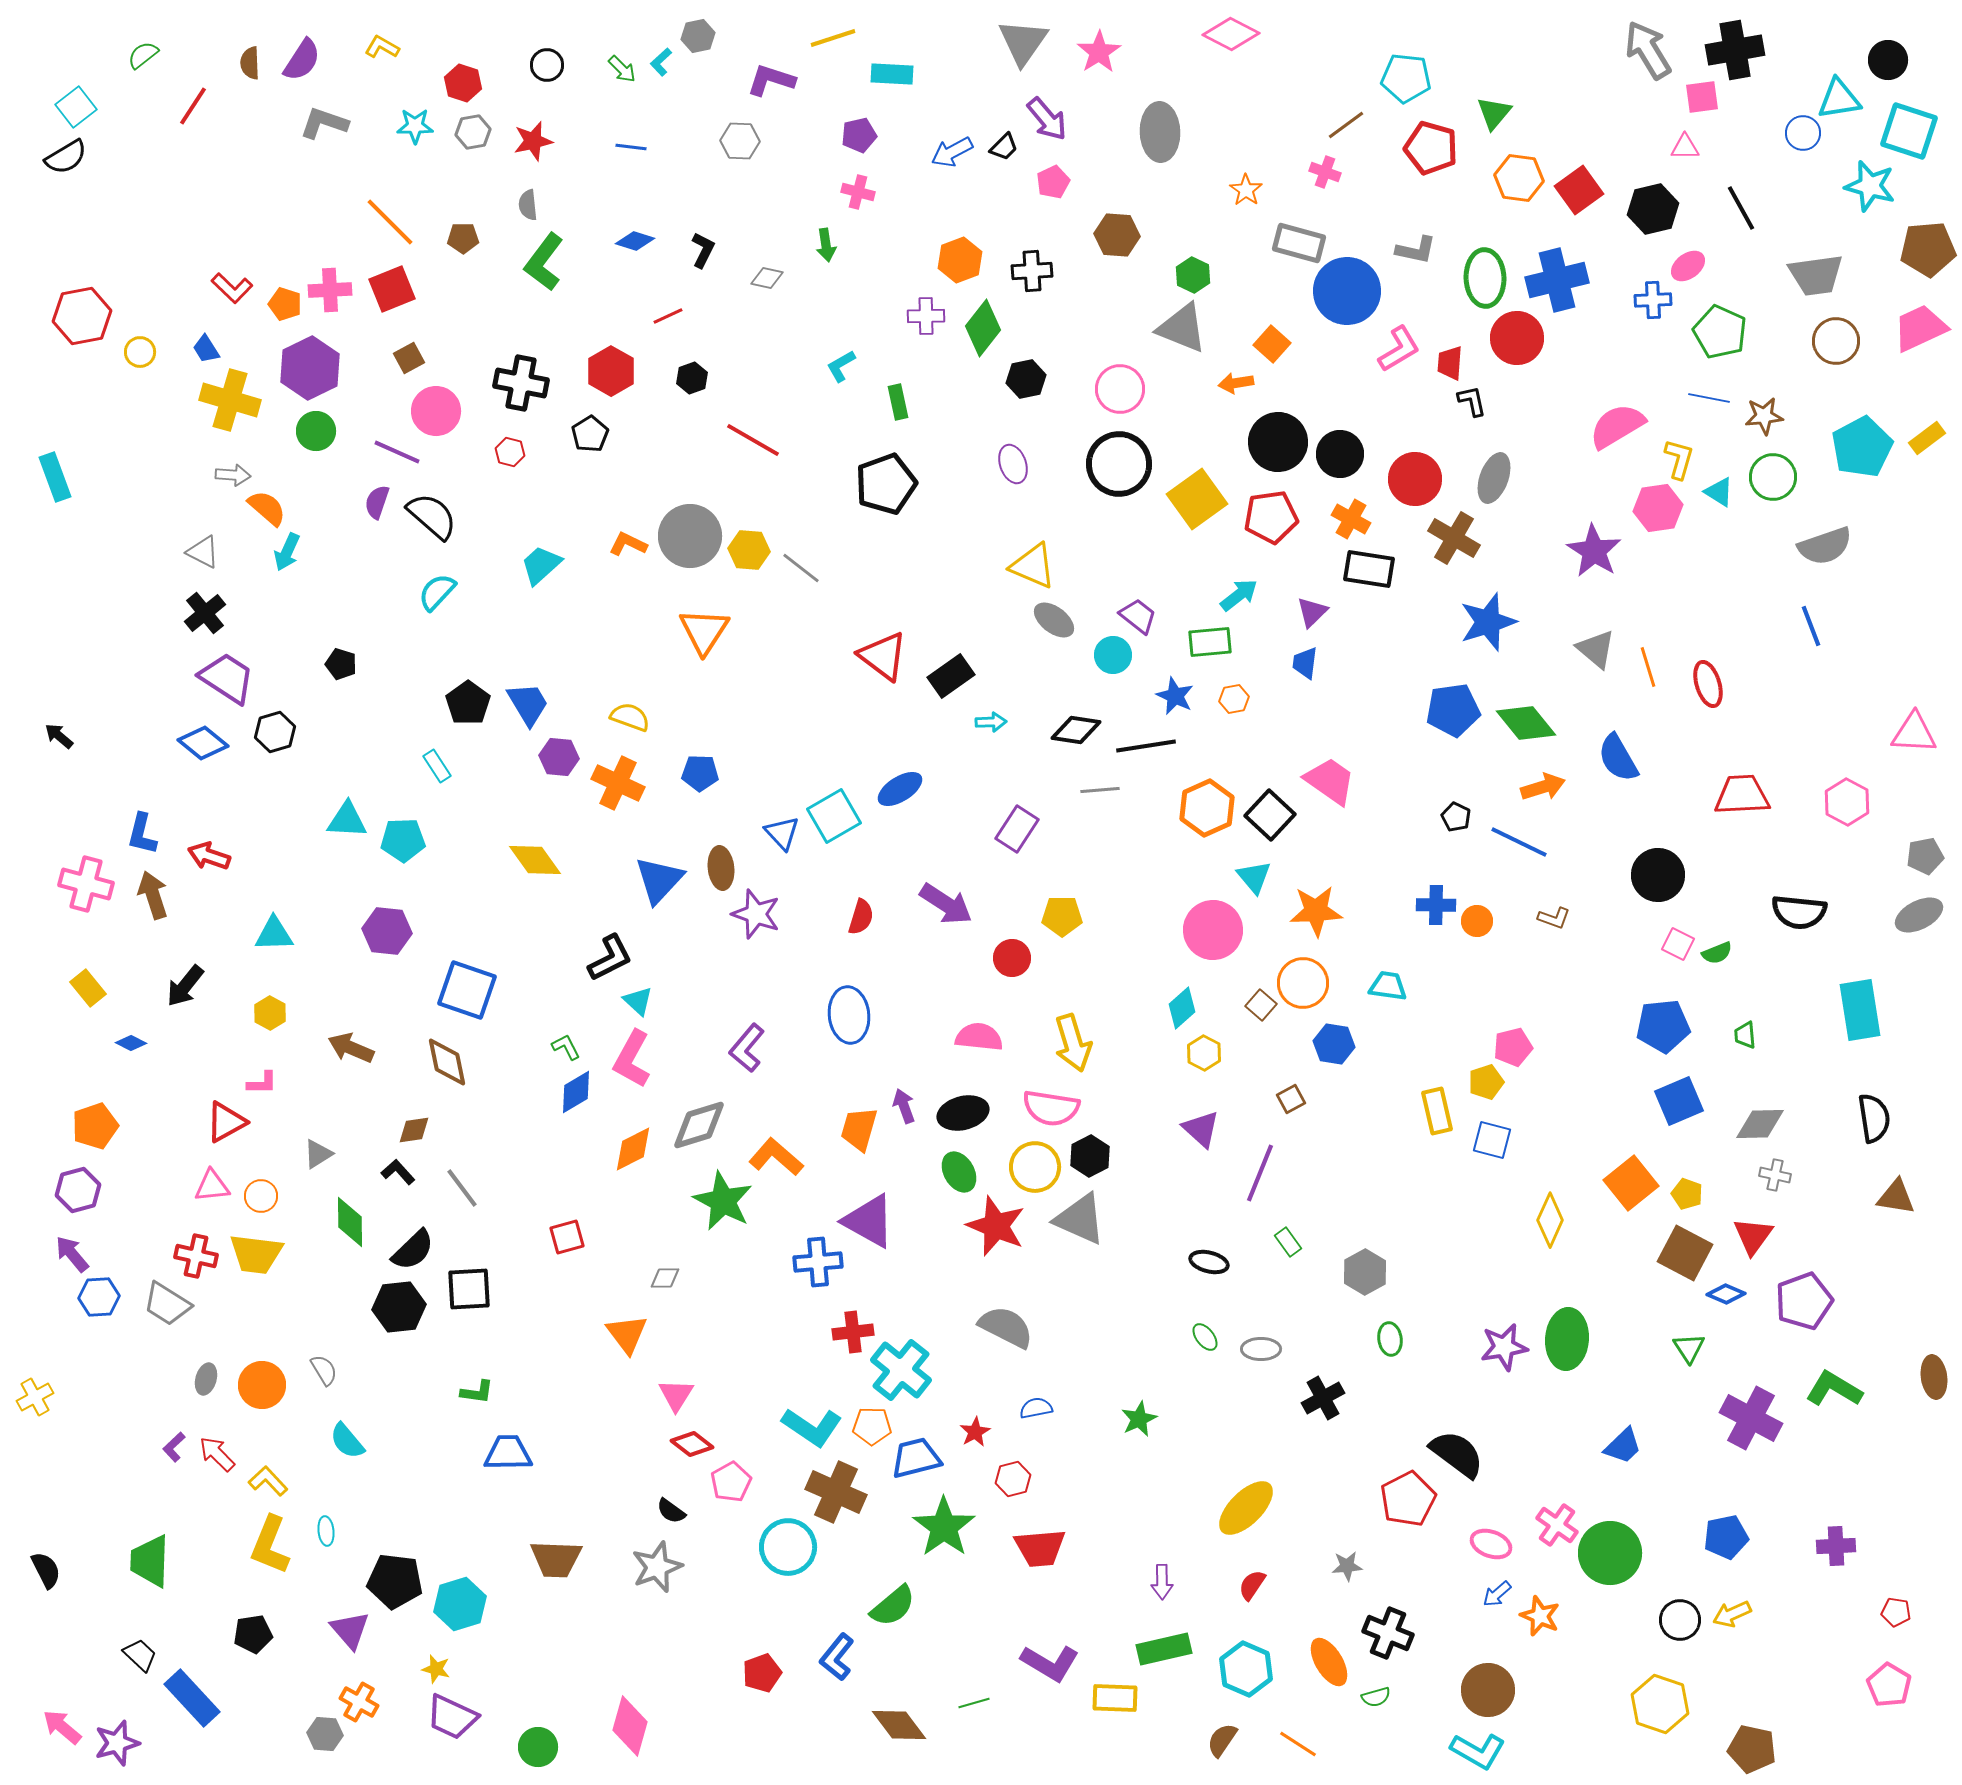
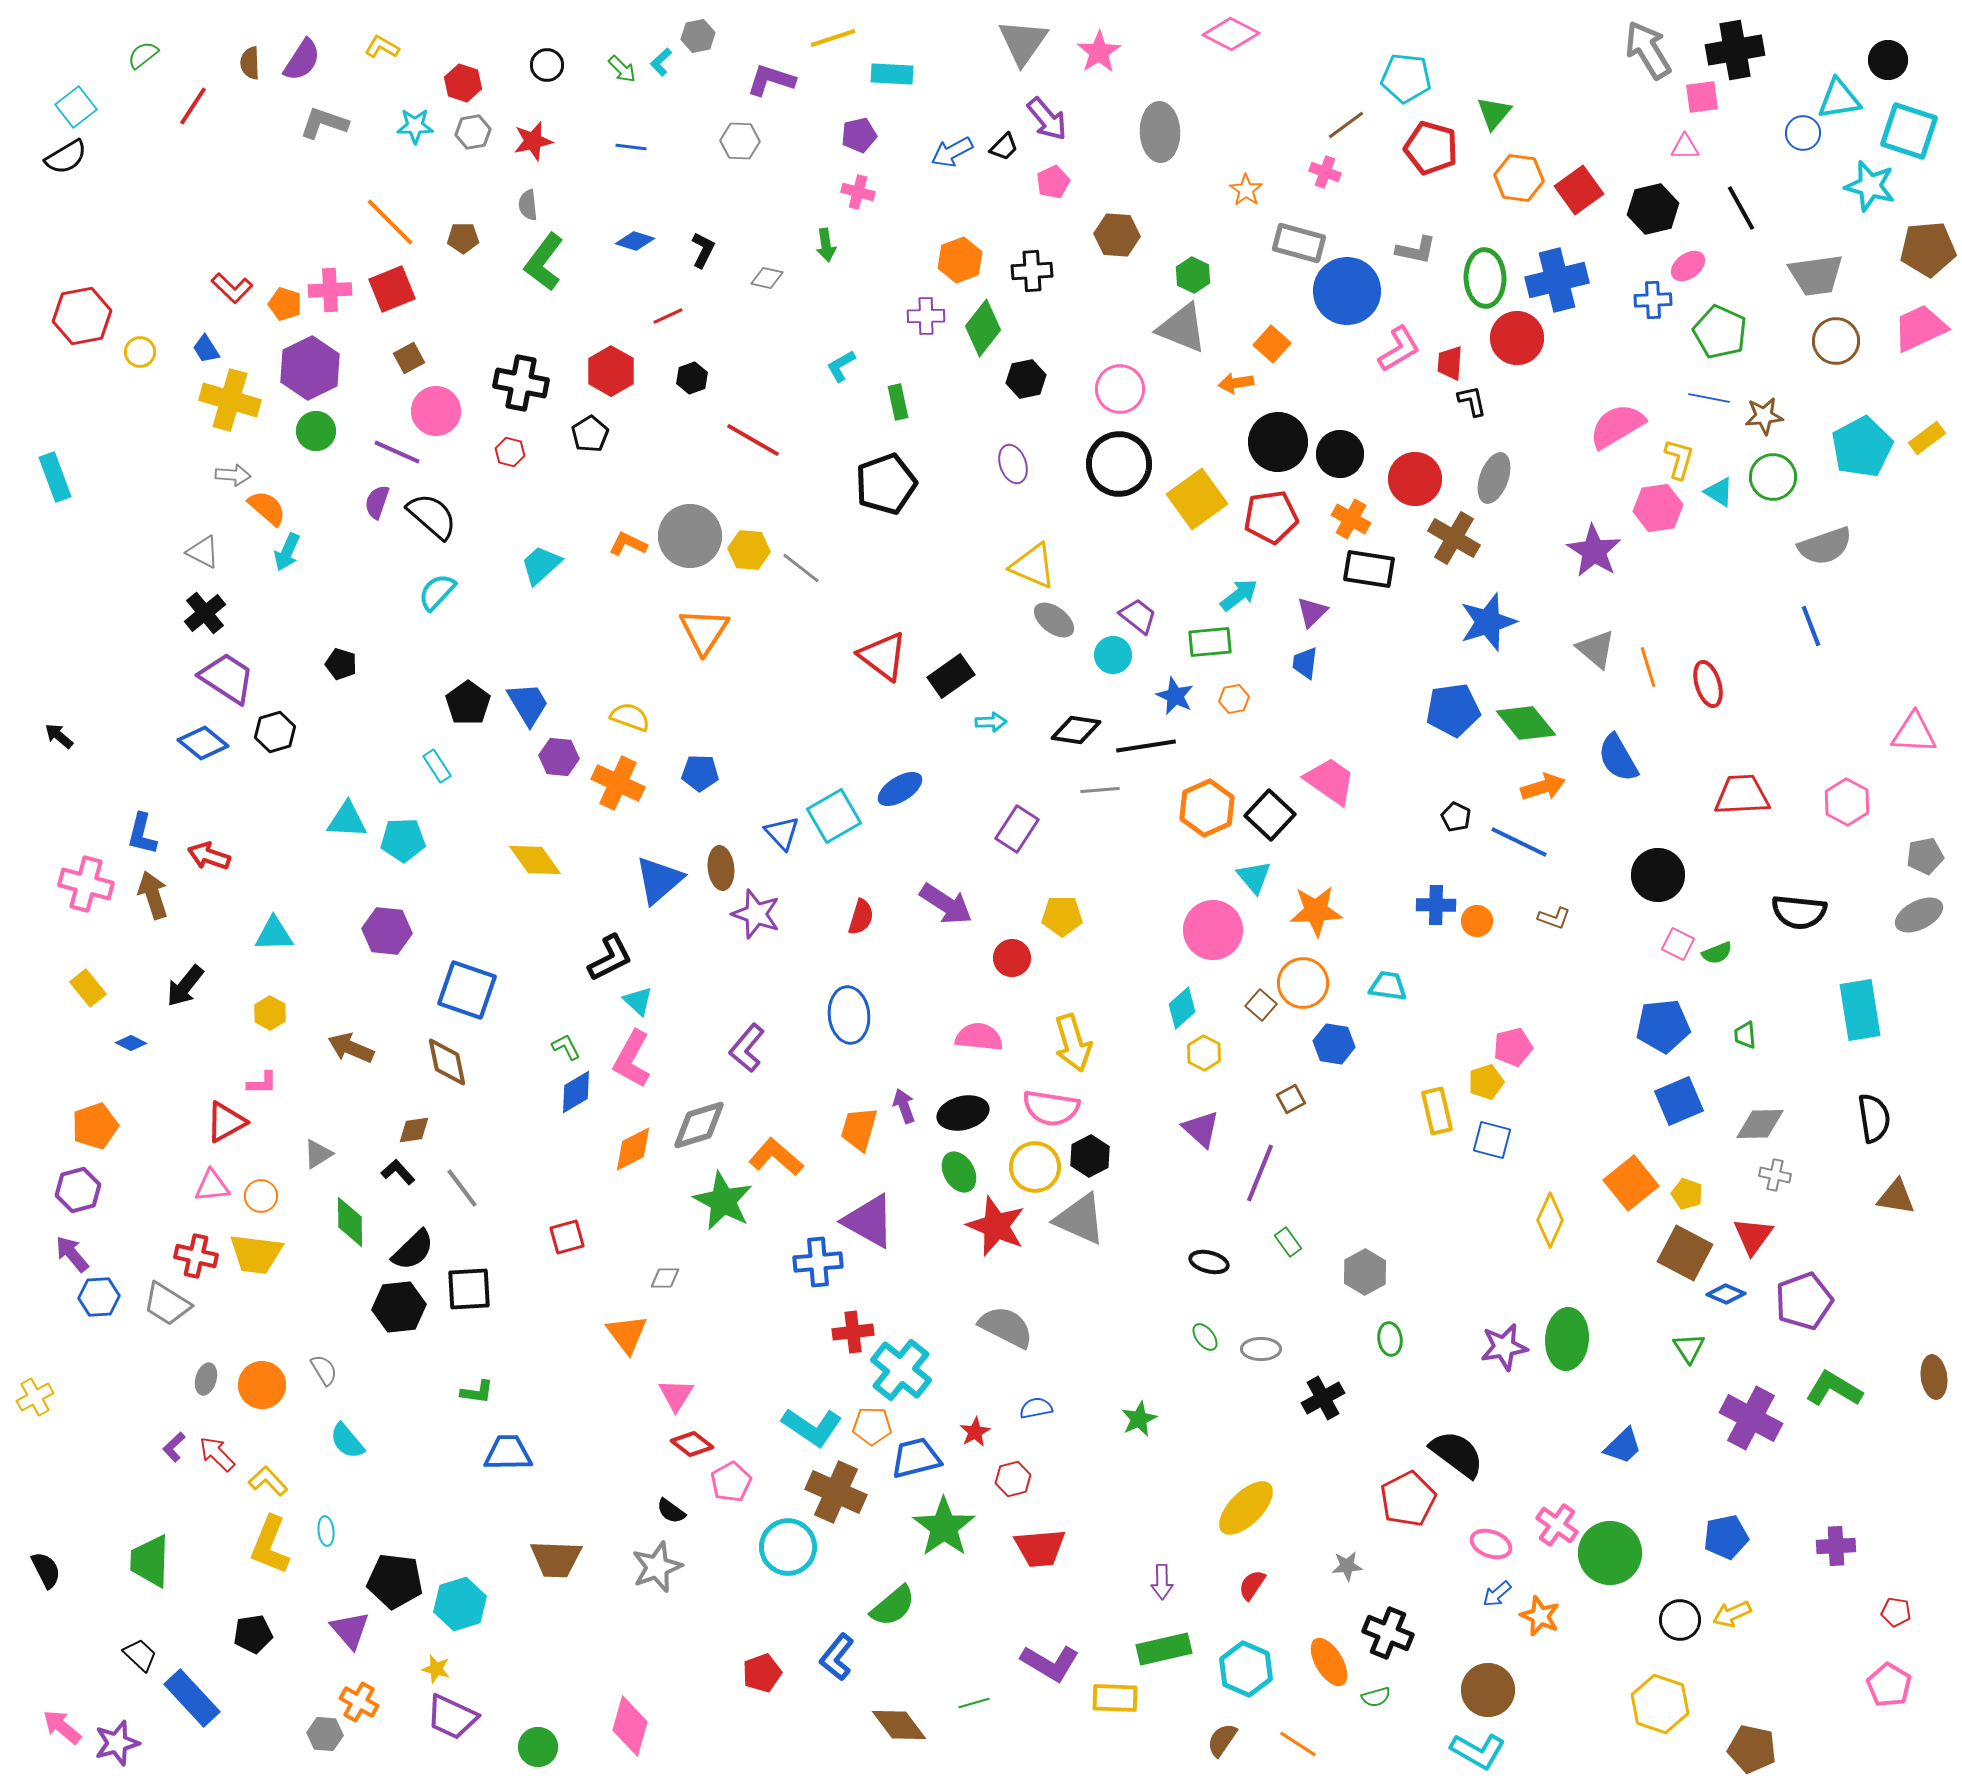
blue triangle at (659, 880): rotated 6 degrees clockwise
